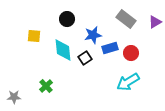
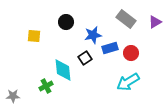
black circle: moved 1 px left, 3 px down
cyan diamond: moved 20 px down
green cross: rotated 16 degrees clockwise
gray star: moved 1 px left, 1 px up
